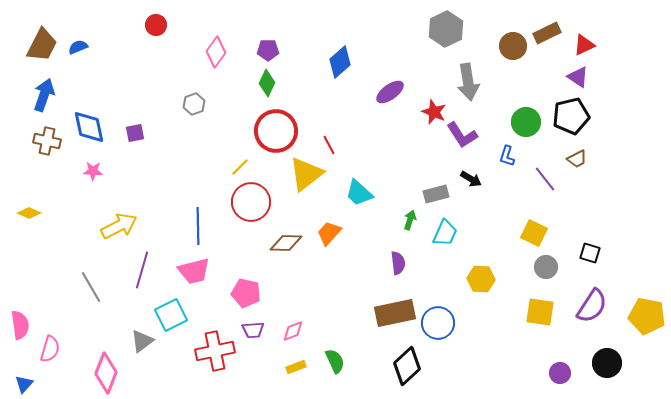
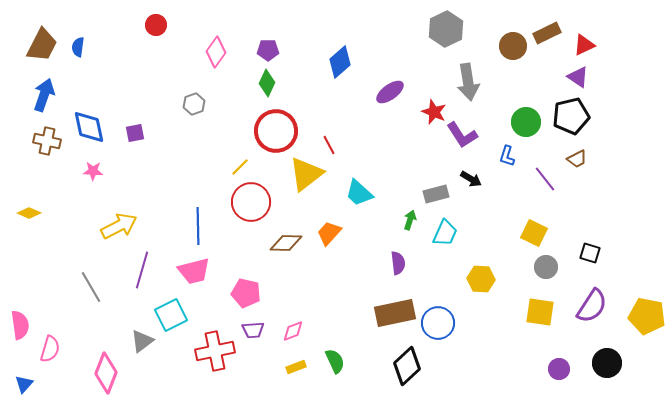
blue semicircle at (78, 47): rotated 60 degrees counterclockwise
purple circle at (560, 373): moved 1 px left, 4 px up
